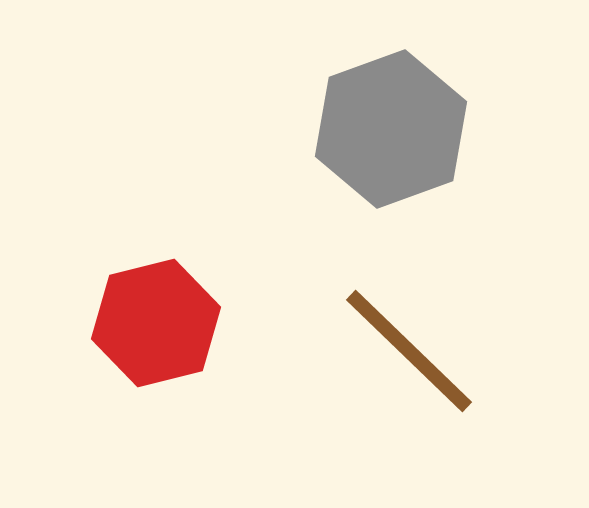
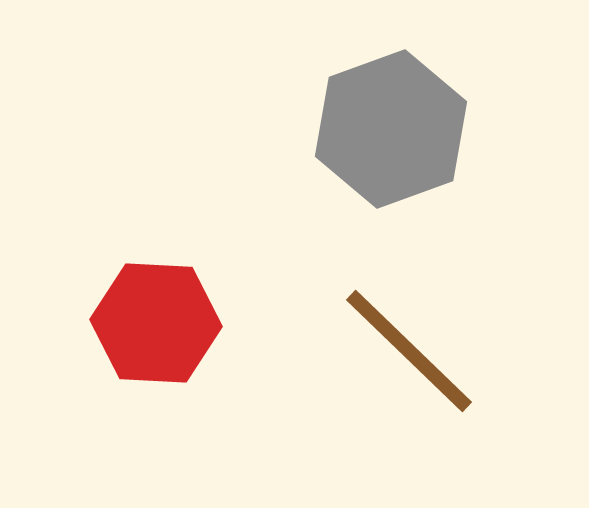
red hexagon: rotated 17 degrees clockwise
